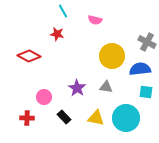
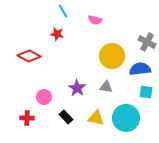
black rectangle: moved 2 px right
